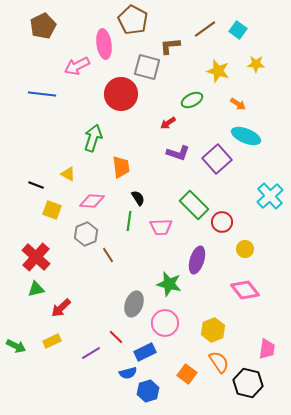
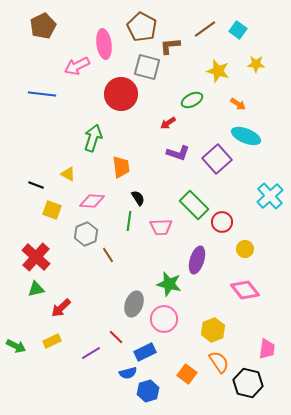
brown pentagon at (133, 20): moved 9 px right, 7 px down
pink circle at (165, 323): moved 1 px left, 4 px up
